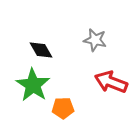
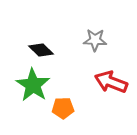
gray star: rotated 10 degrees counterclockwise
black diamond: rotated 15 degrees counterclockwise
